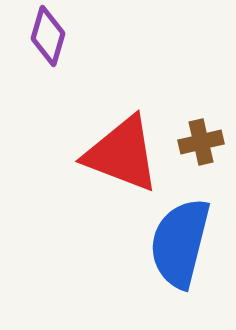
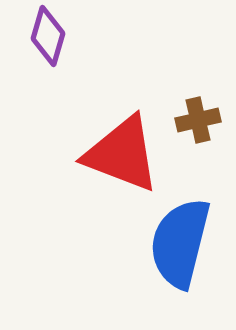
brown cross: moved 3 px left, 22 px up
